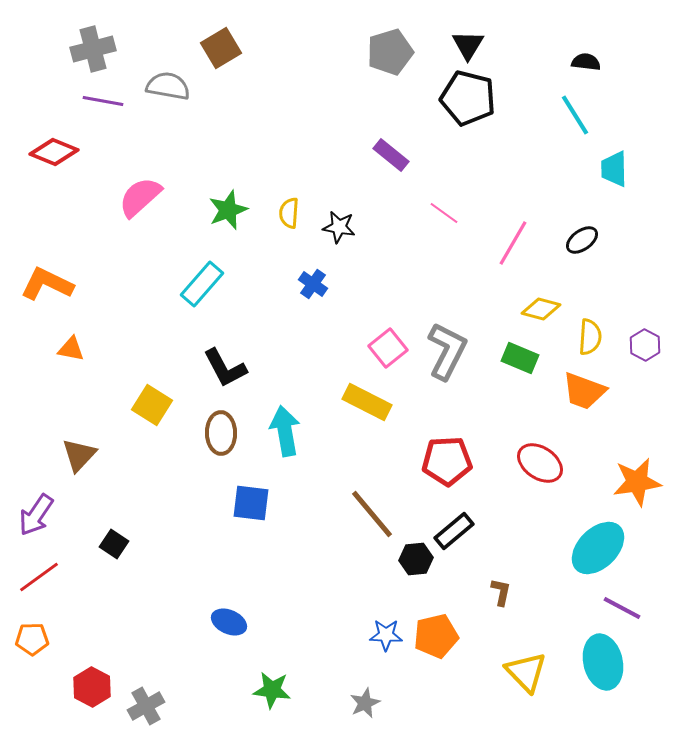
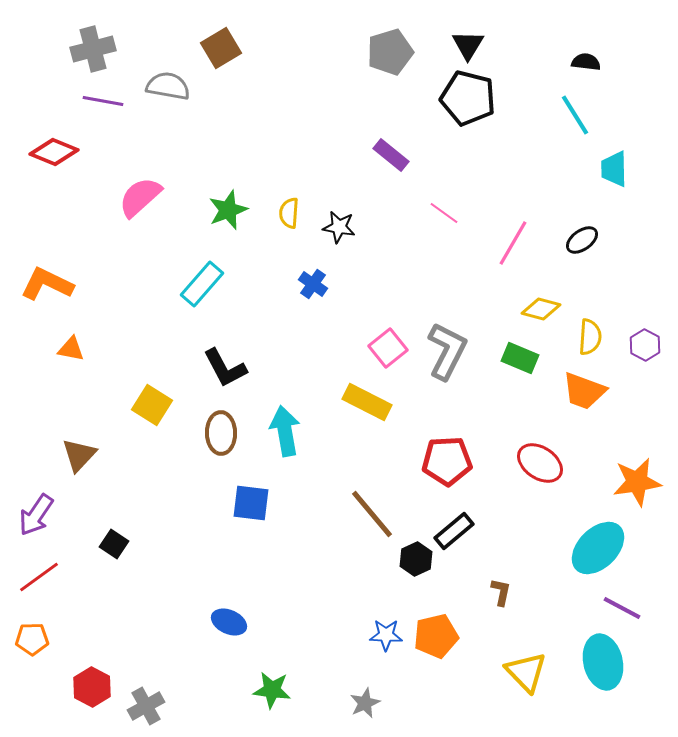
black hexagon at (416, 559): rotated 20 degrees counterclockwise
